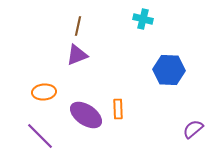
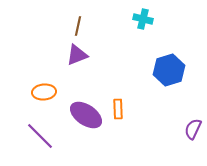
blue hexagon: rotated 20 degrees counterclockwise
purple semicircle: rotated 25 degrees counterclockwise
